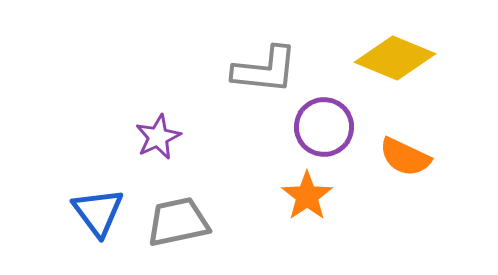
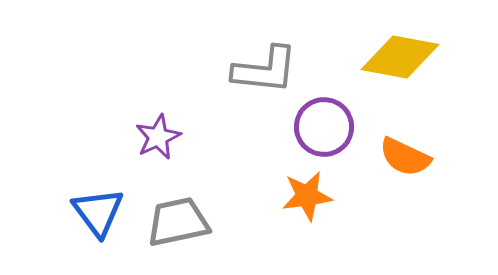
yellow diamond: moved 5 px right, 1 px up; rotated 12 degrees counterclockwise
orange star: rotated 27 degrees clockwise
